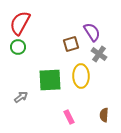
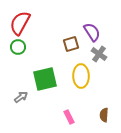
green square: moved 5 px left, 1 px up; rotated 10 degrees counterclockwise
